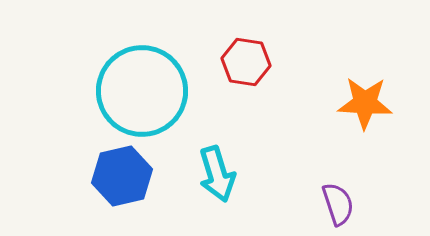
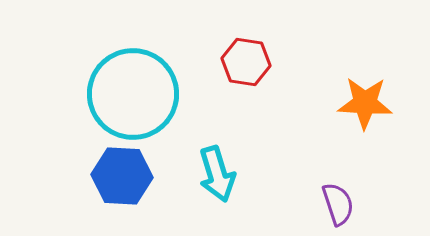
cyan circle: moved 9 px left, 3 px down
blue hexagon: rotated 16 degrees clockwise
